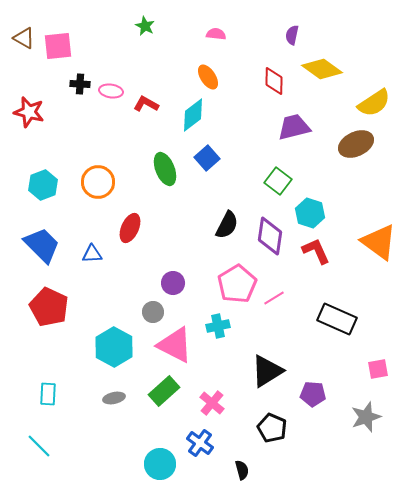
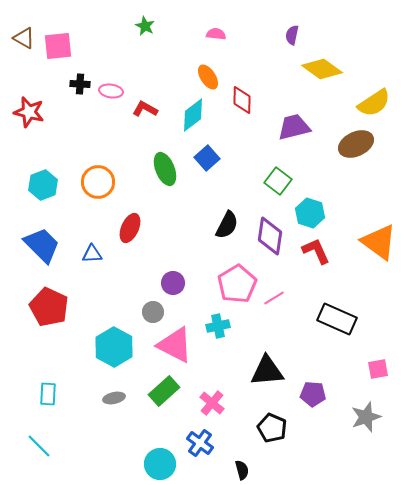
red diamond at (274, 81): moved 32 px left, 19 px down
red L-shape at (146, 104): moved 1 px left, 5 px down
black triangle at (267, 371): rotated 27 degrees clockwise
